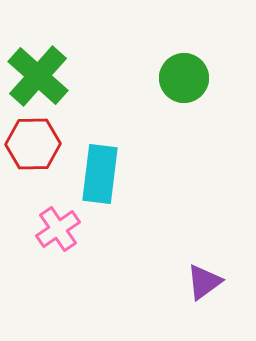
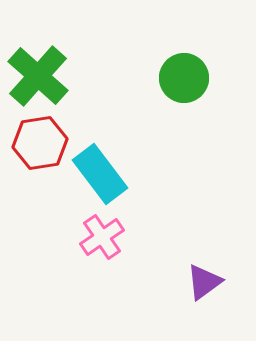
red hexagon: moved 7 px right, 1 px up; rotated 8 degrees counterclockwise
cyan rectangle: rotated 44 degrees counterclockwise
pink cross: moved 44 px right, 8 px down
